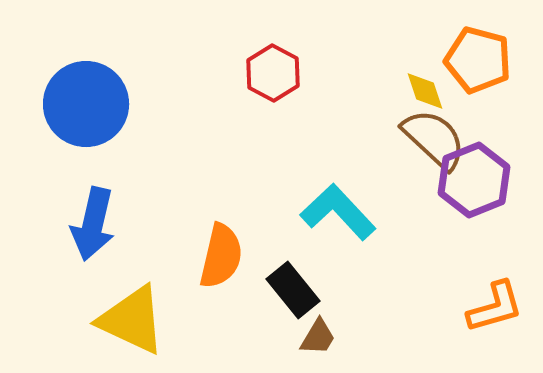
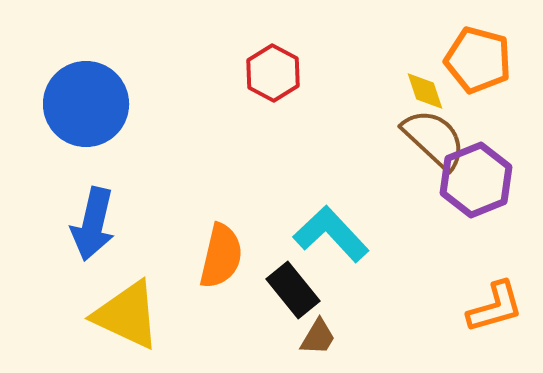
purple hexagon: moved 2 px right
cyan L-shape: moved 7 px left, 22 px down
yellow triangle: moved 5 px left, 5 px up
